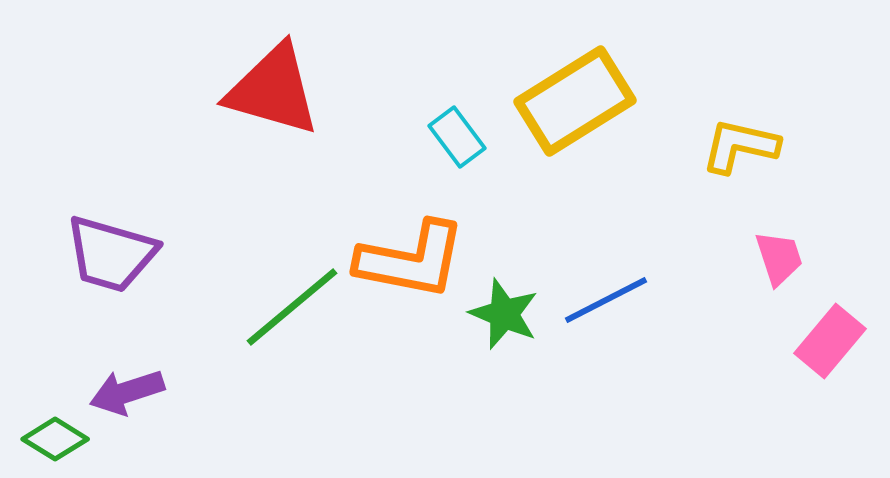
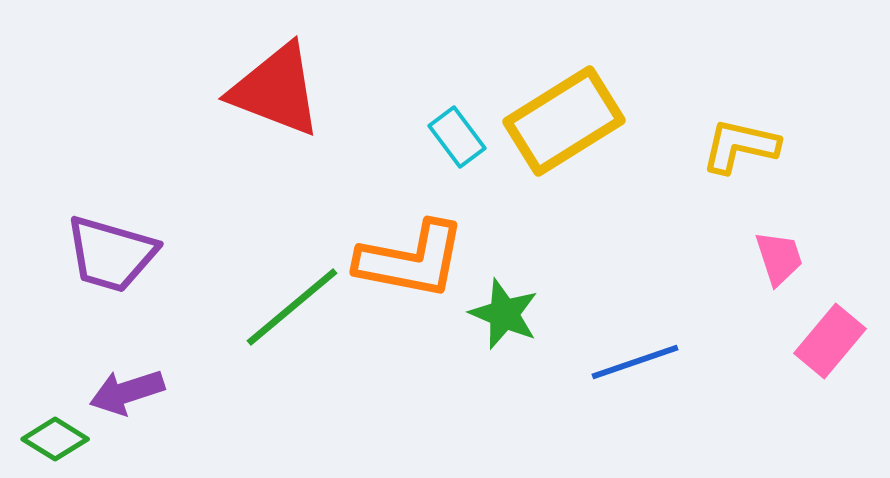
red triangle: moved 3 px right; rotated 5 degrees clockwise
yellow rectangle: moved 11 px left, 20 px down
blue line: moved 29 px right, 62 px down; rotated 8 degrees clockwise
